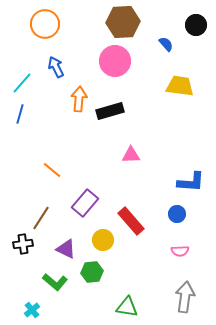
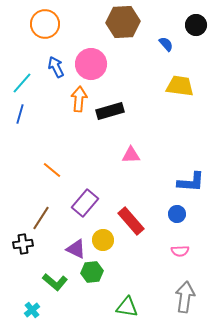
pink circle: moved 24 px left, 3 px down
purple triangle: moved 10 px right
